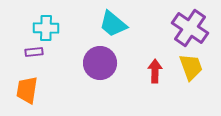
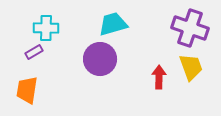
cyan trapezoid: rotated 124 degrees clockwise
purple cross: rotated 15 degrees counterclockwise
purple rectangle: rotated 24 degrees counterclockwise
purple circle: moved 4 px up
red arrow: moved 4 px right, 6 px down
